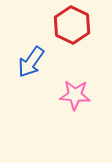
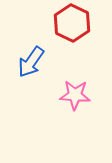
red hexagon: moved 2 px up
